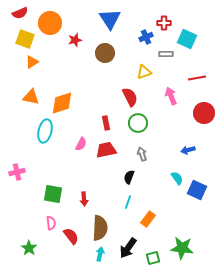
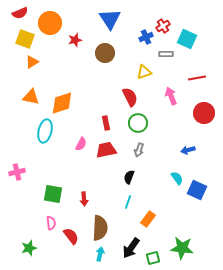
red cross at (164, 23): moved 1 px left, 3 px down; rotated 32 degrees counterclockwise
gray arrow at (142, 154): moved 3 px left, 4 px up; rotated 144 degrees counterclockwise
green star at (29, 248): rotated 21 degrees clockwise
black arrow at (128, 248): moved 3 px right
